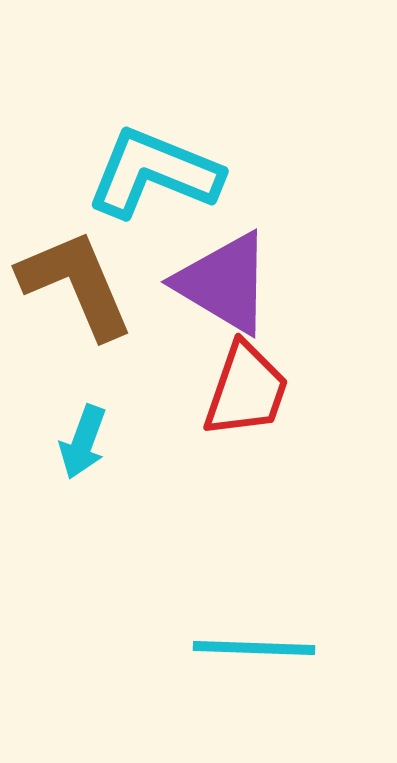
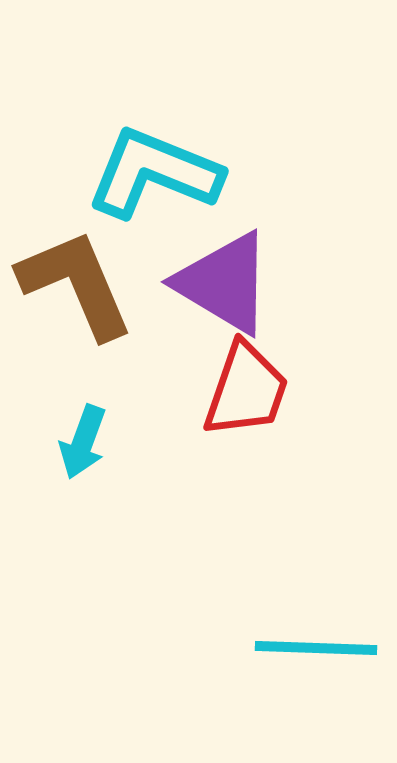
cyan line: moved 62 px right
